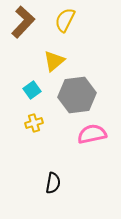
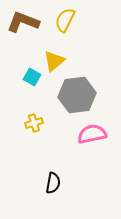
brown L-shape: rotated 112 degrees counterclockwise
cyan square: moved 13 px up; rotated 24 degrees counterclockwise
